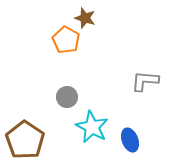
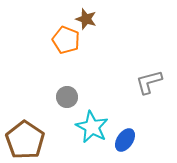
brown star: moved 1 px right, 1 px down
orange pentagon: rotated 8 degrees counterclockwise
gray L-shape: moved 4 px right, 1 px down; rotated 20 degrees counterclockwise
blue ellipse: moved 5 px left; rotated 55 degrees clockwise
